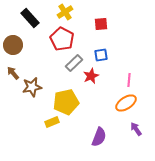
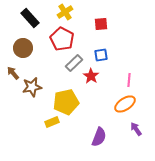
brown circle: moved 10 px right, 3 px down
red star: rotated 14 degrees counterclockwise
orange ellipse: moved 1 px left, 1 px down
